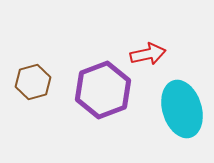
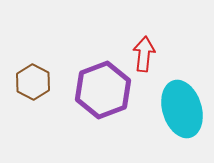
red arrow: moved 4 px left; rotated 72 degrees counterclockwise
brown hexagon: rotated 16 degrees counterclockwise
